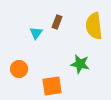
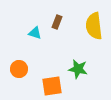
cyan triangle: moved 1 px left; rotated 48 degrees counterclockwise
green star: moved 2 px left, 5 px down
